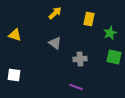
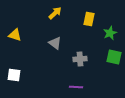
purple line: rotated 16 degrees counterclockwise
